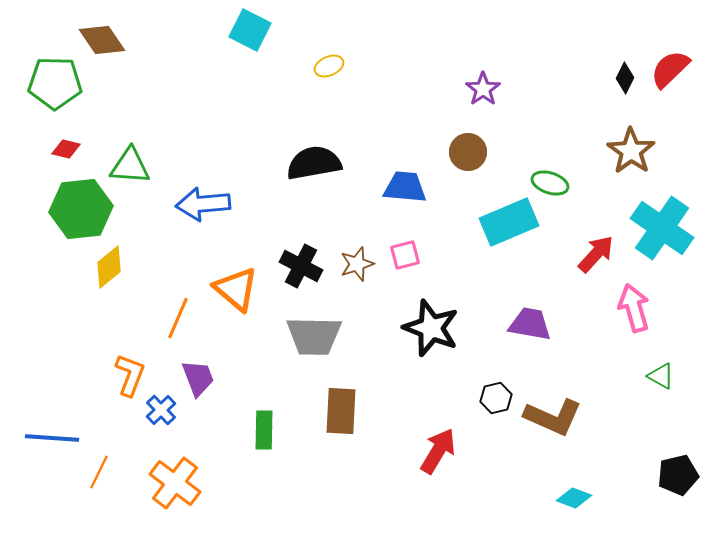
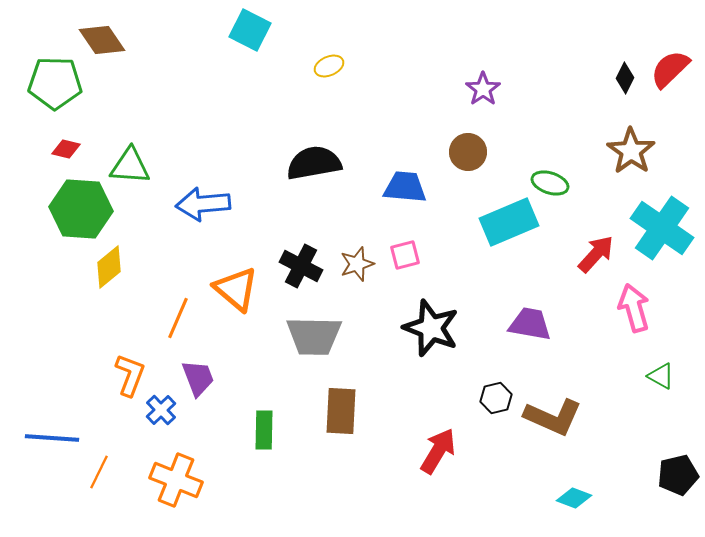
green hexagon at (81, 209): rotated 10 degrees clockwise
orange cross at (175, 483): moved 1 px right, 3 px up; rotated 15 degrees counterclockwise
